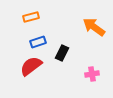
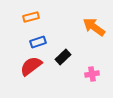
black rectangle: moved 1 px right, 4 px down; rotated 21 degrees clockwise
